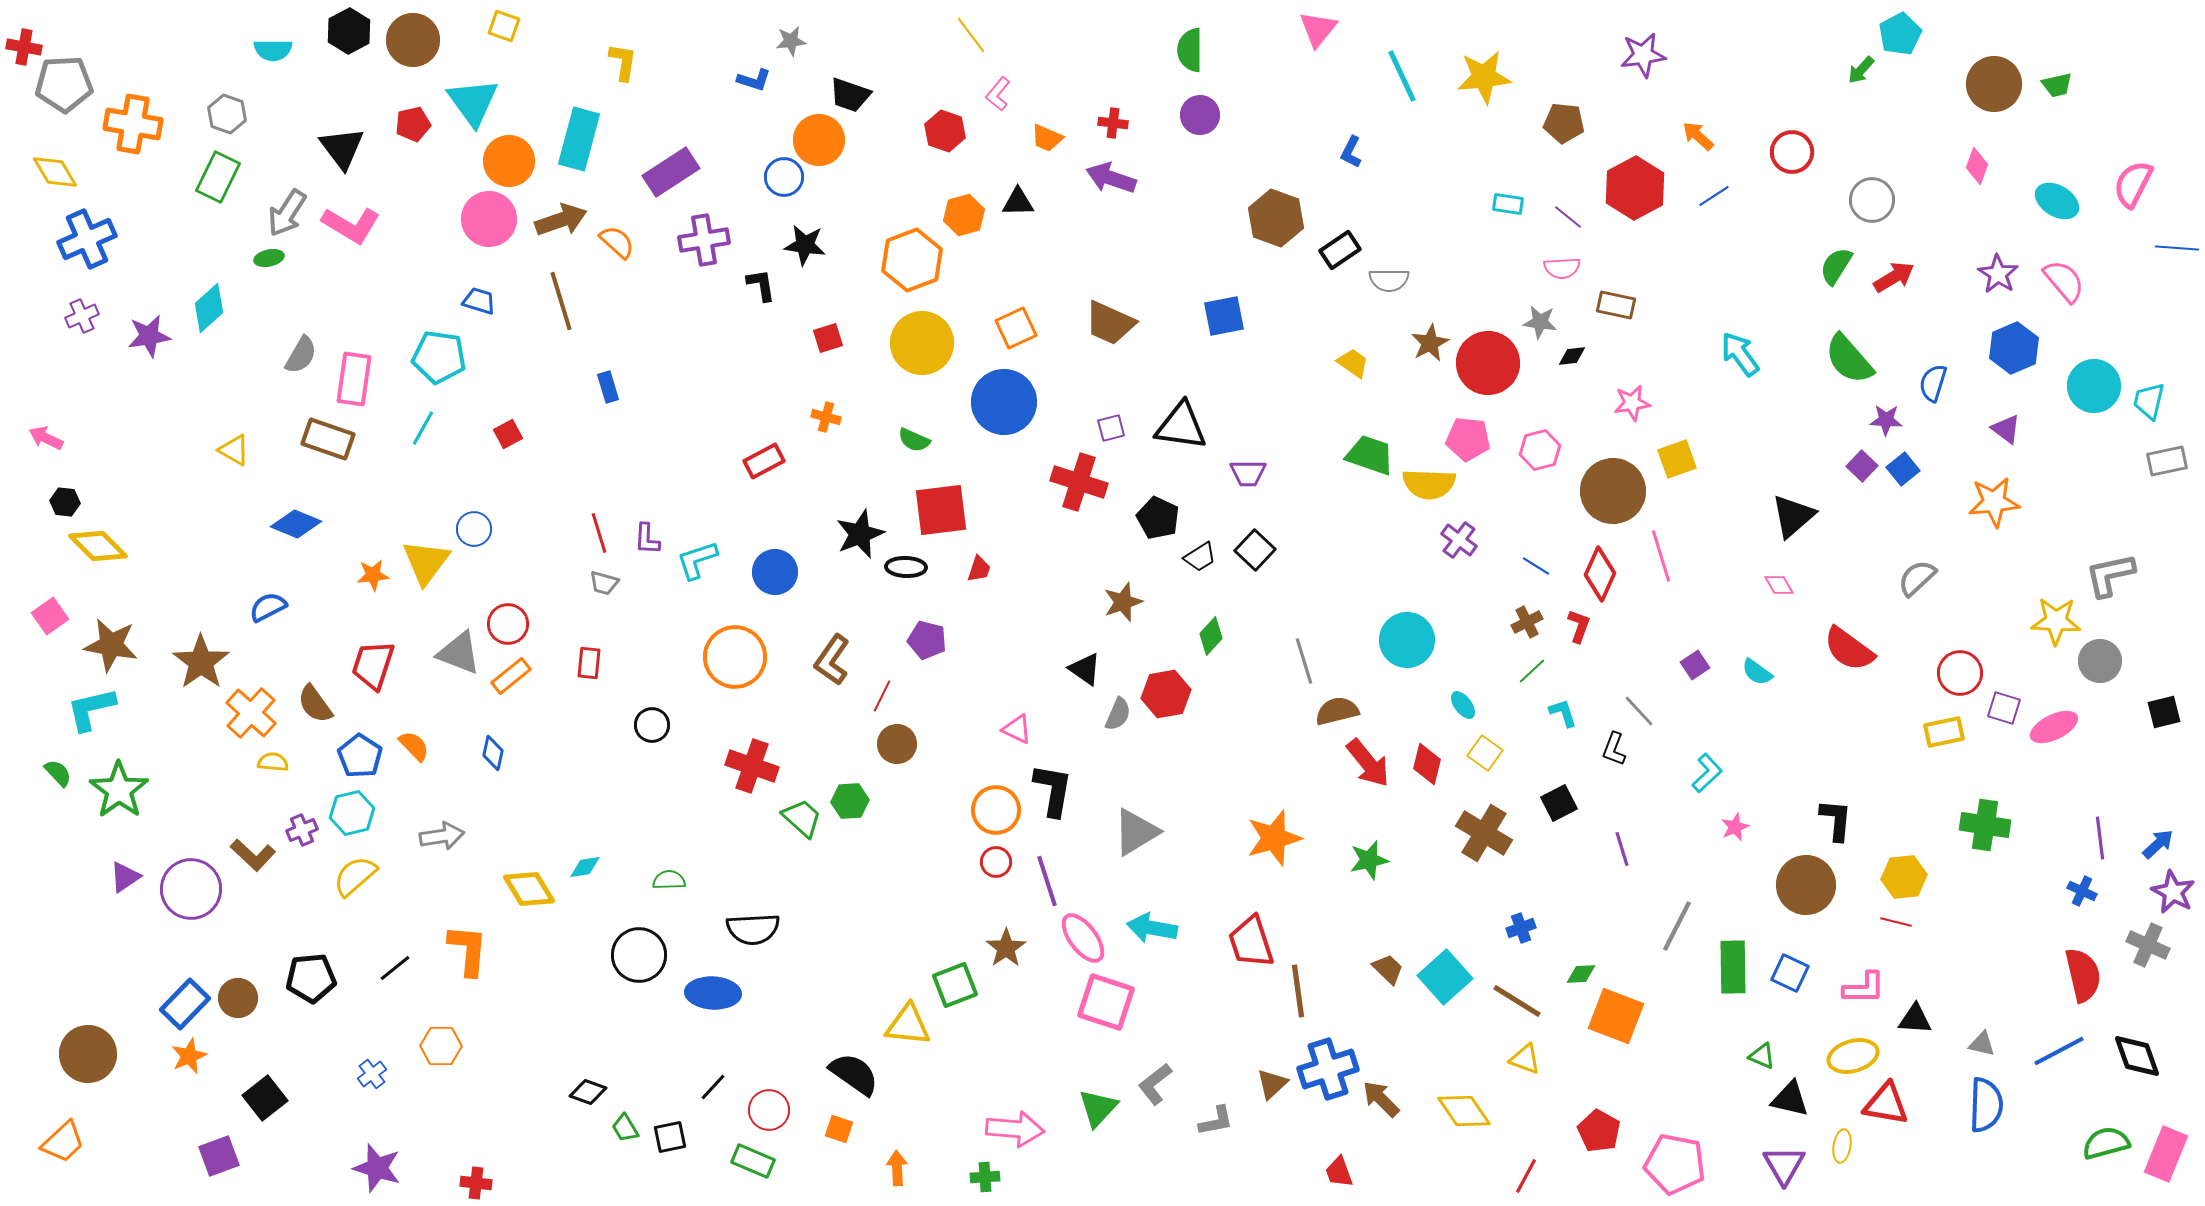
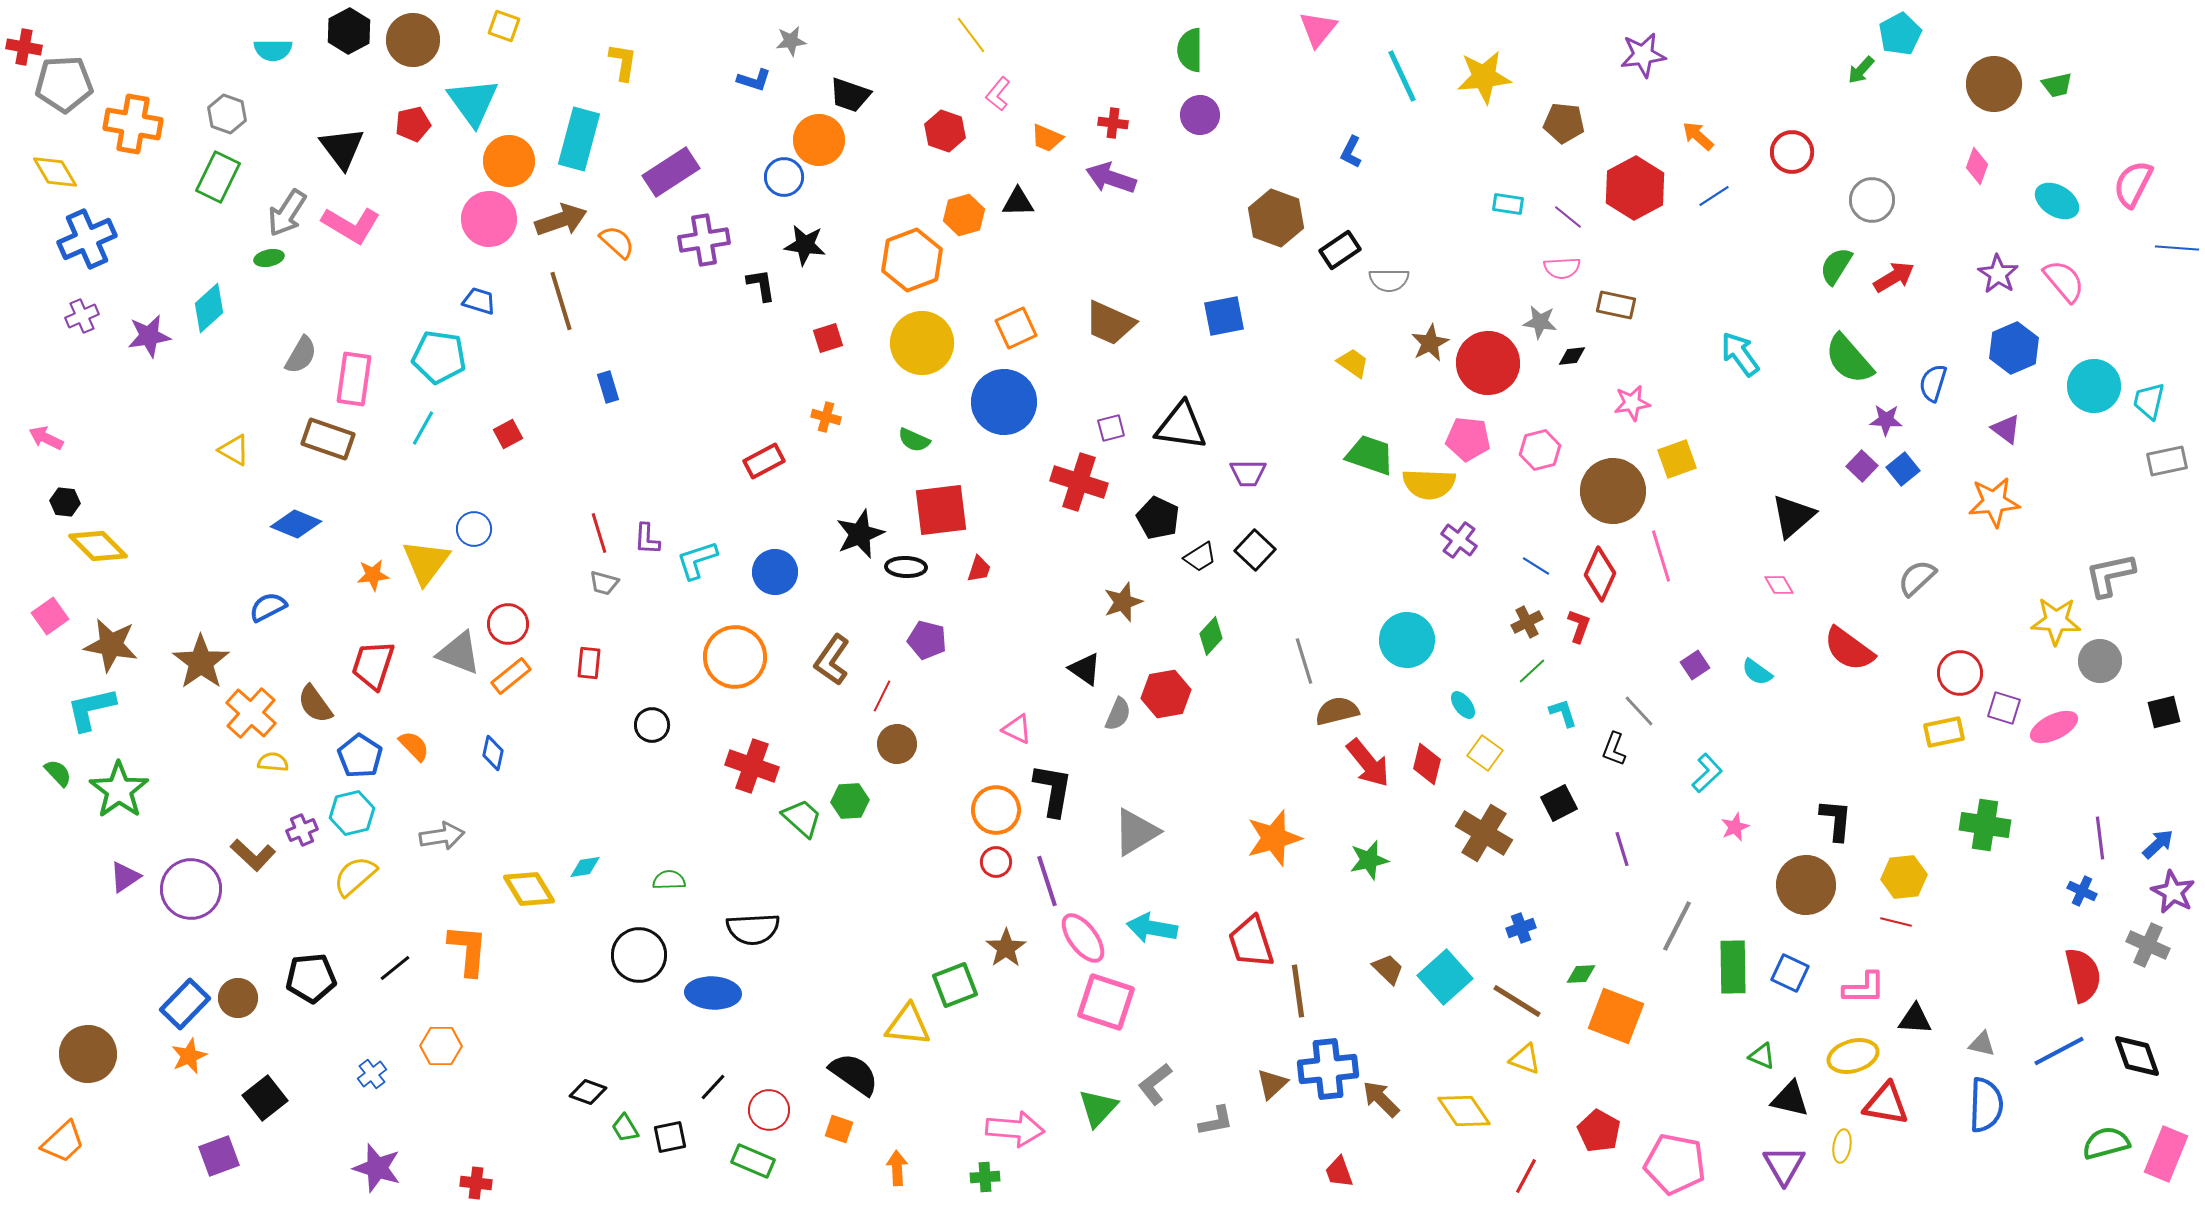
blue cross at (1328, 1069): rotated 12 degrees clockwise
